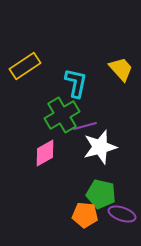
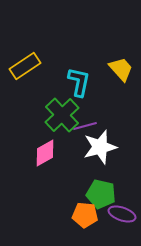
cyan L-shape: moved 3 px right, 1 px up
green cross: rotated 12 degrees counterclockwise
